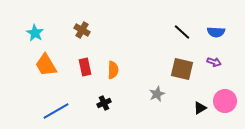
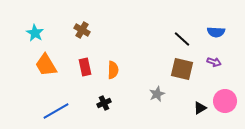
black line: moved 7 px down
